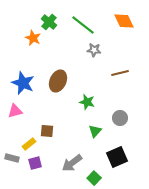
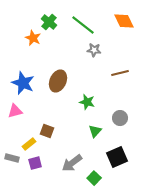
brown square: rotated 16 degrees clockwise
